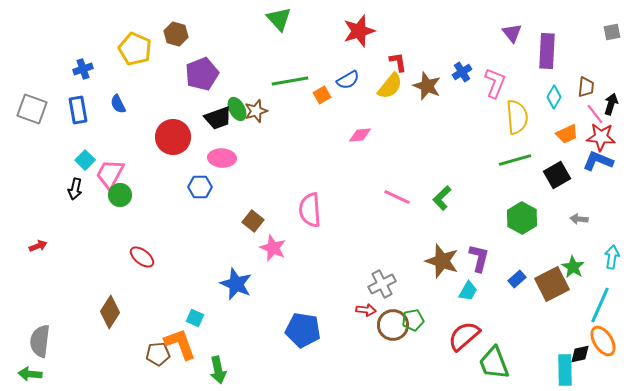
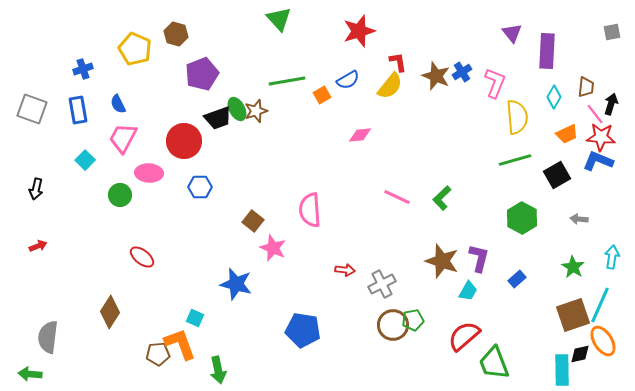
green line at (290, 81): moved 3 px left
brown star at (427, 86): moved 9 px right, 10 px up
red circle at (173, 137): moved 11 px right, 4 px down
pink ellipse at (222, 158): moved 73 px left, 15 px down
pink trapezoid at (110, 174): moved 13 px right, 36 px up
black arrow at (75, 189): moved 39 px left
blue star at (236, 284): rotated 8 degrees counterclockwise
brown square at (552, 284): moved 21 px right, 31 px down; rotated 8 degrees clockwise
red arrow at (366, 310): moved 21 px left, 40 px up
gray semicircle at (40, 341): moved 8 px right, 4 px up
cyan rectangle at (565, 370): moved 3 px left
